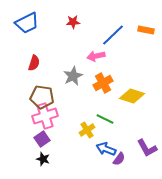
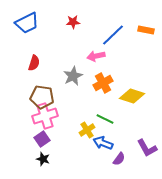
blue arrow: moved 3 px left, 6 px up
